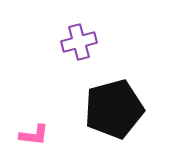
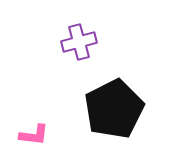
black pentagon: rotated 12 degrees counterclockwise
